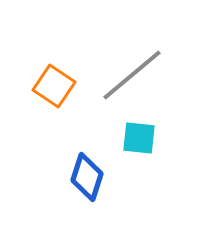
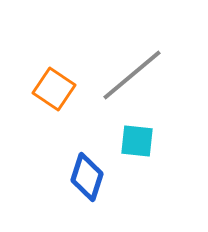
orange square: moved 3 px down
cyan square: moved 2 px left, 3 px down
